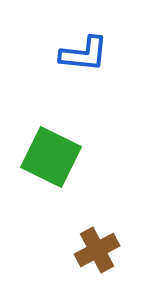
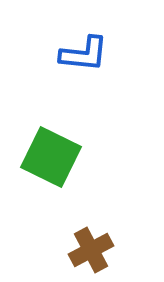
brown cross: moved 6 px left
